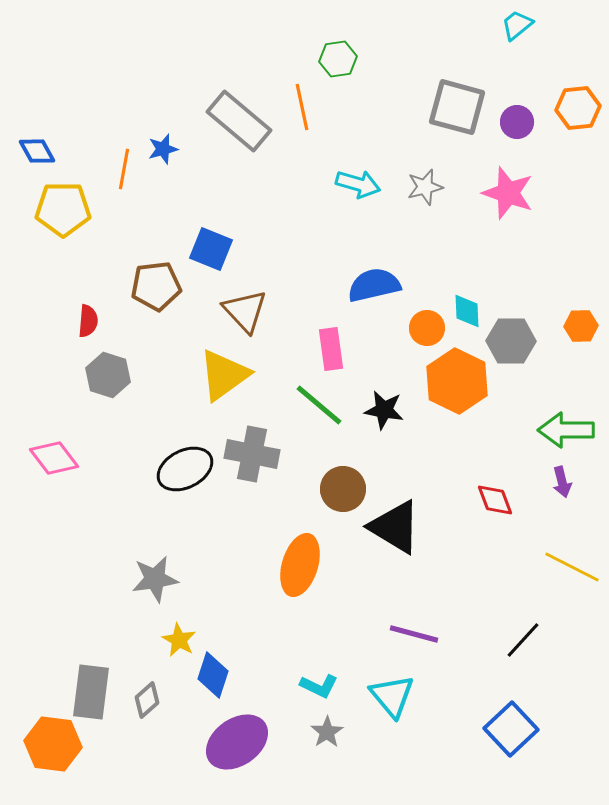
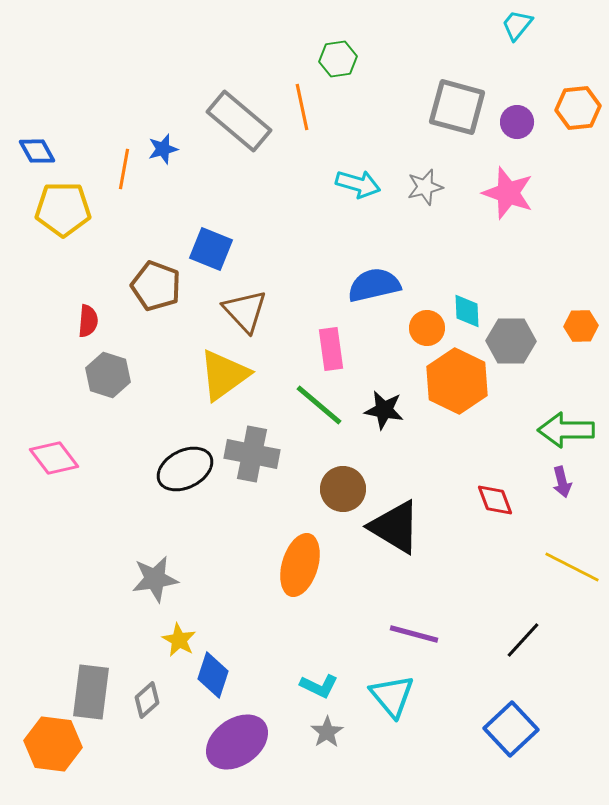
cyan trapezoid at (517, 25): rotated 12 degrees counterclockwise
brown pentagon at (156, 286): rotated 27 degrees clockwise
